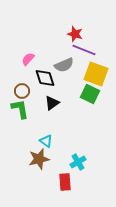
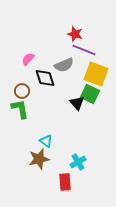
black triangle: moved 25 px right; rotated 35 degrees counterclockwise
